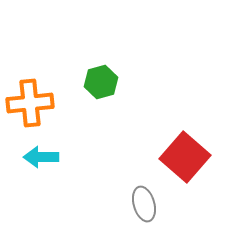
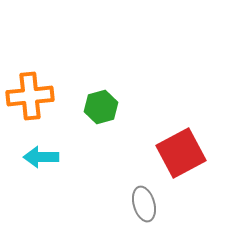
green hexagon: moved 25 px down
orange cross: moved 7 px up
red square: moved 4 px left, 4 px up; rotated 21 degrees clockwise
